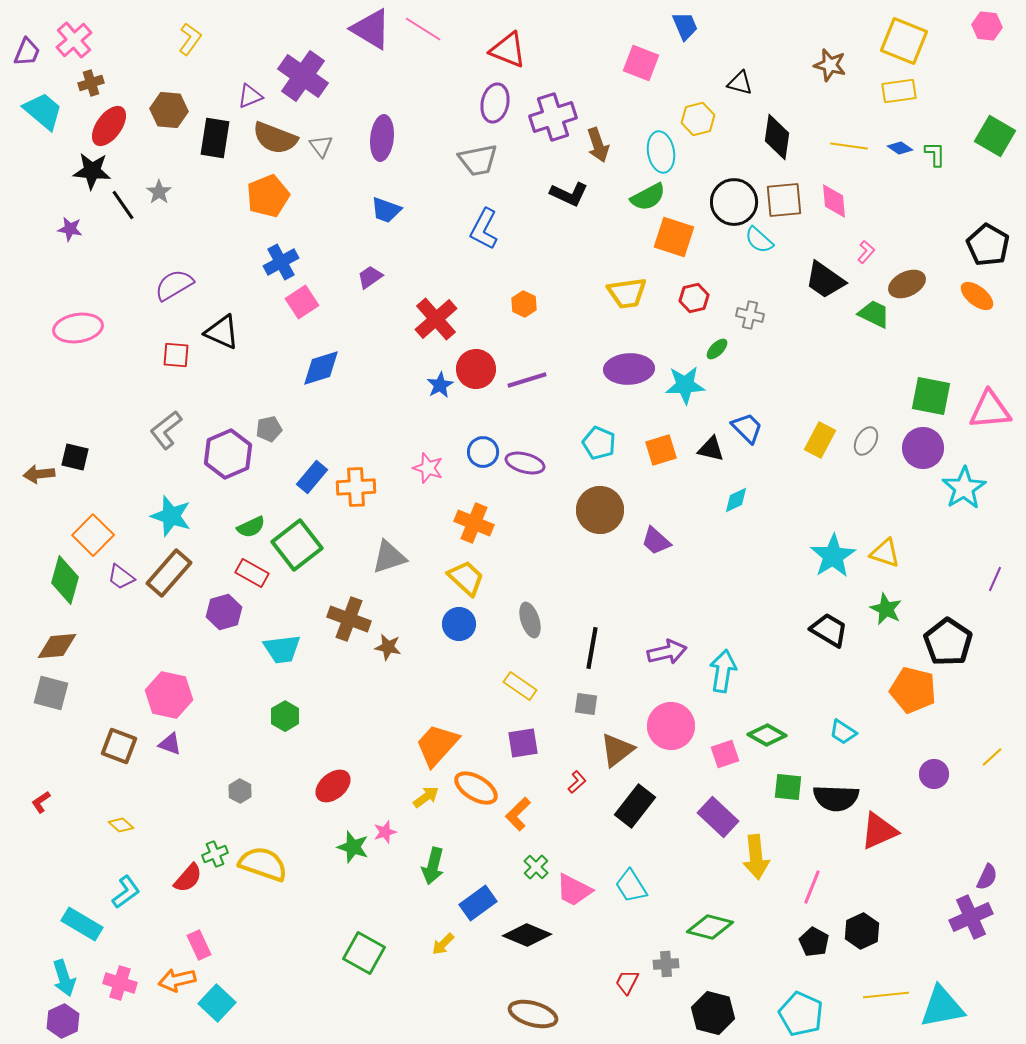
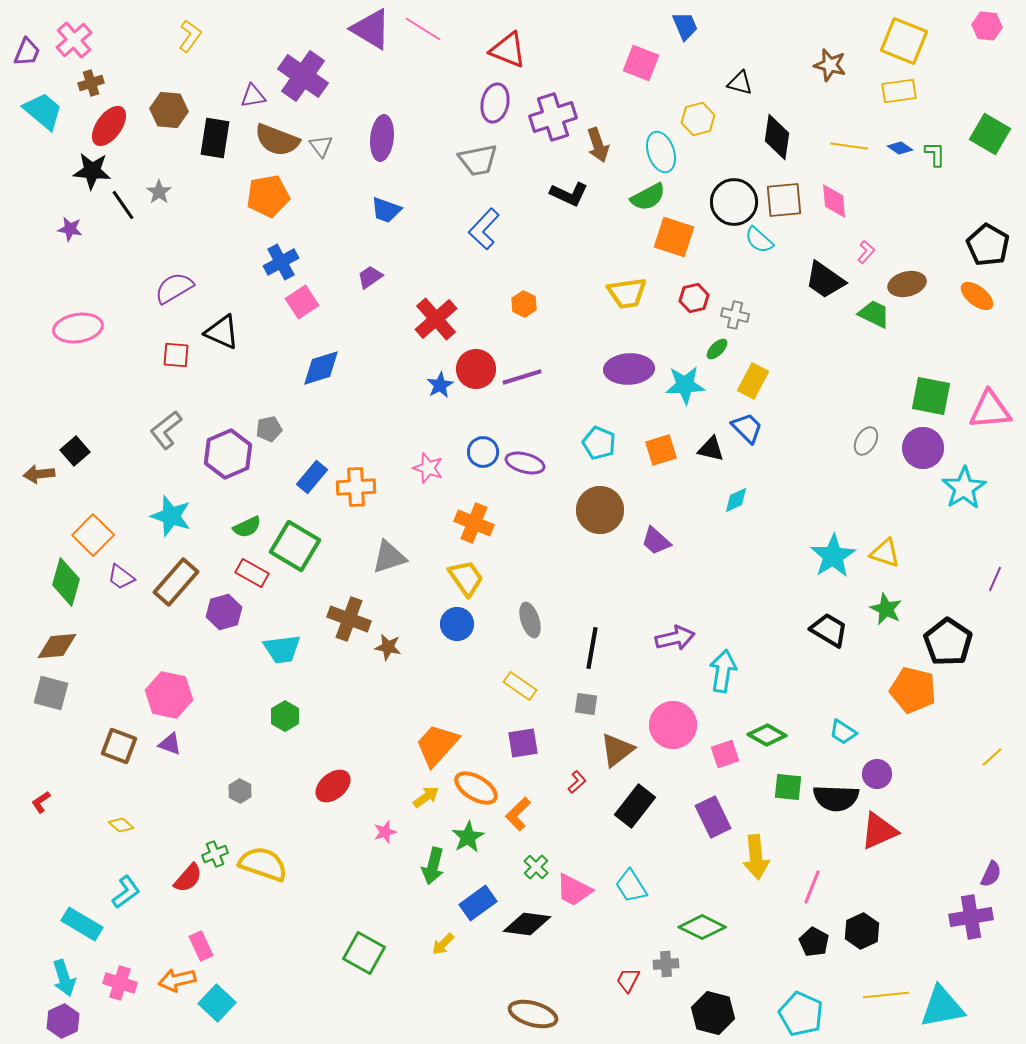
yellow L-shape at (190, 39): moved 3 px up
purple triangle at (250, 96): moved 3 px right; rotated 12 degrees clockwise
green square at (995, 136): moved 5 px left, 2 px up
brown semicircle at (275, 138): moved 2 px right, 2 px down
cyan ellipse at (661, 152): rotated 9 degrees counterclockwise
orange pentagon at (268, 196): rotated 12 degrees clockwise
blue L-shape at (484, 229): rotated 15 degrees clockwise
brown ellipse at (907, 284): rotated 12 degrees clockwise
purple semicircle at (174, 285): moved 3 px down
gray cross at (750, 315): moved 15 px left
purple line at (527, 380): moved 5 px left, 3 px up
yellow rectangle at (820, 440): moved 67 px left, 59 px up
black square at (75, 457): moved 6 px up; rotated 36 degrees clockwise
green semicircle at (251, 527): moved 4 px left
green square at (297, 545): moved 2 px left, 1 px down; rotated 21 degrees counterclockwise
brown rectangle at (169, 573): moved 7 px right, 9 px down
yellow trapezoid at (466, 578): rotated 12 degrees clockwise
green diamond at (65, 580): moved 1 px right, 2 px down
blue circle at (459, 624): moved 2 px left
purple arrow at (667, 652): moved 8 px right, 14 px up
pink circle at (671, 726): moved 2 px right, 1 px up
purple circle at (934, 774): moved 57 px left
purple rectangle at (718, 817): moved 5 px left; rotated 21 degrees clockwise
green star at (353, 847): moved 115 px right, 10 px up; rotated 24 degrees clockwise
purple semicircle at (987, 877): moved 4 px right, 3 px up
purple cross at (971, 917): rotated 15 degrees clockwise
green diamond at (710, 927): moved 8 px left; rotated 12 degrees clockwise
black diamond at (527, 935): moved 11 px up; rotated 15 degrees counterclockwise
pink rectangle at (199, 945): moved 2 px right, 1 px down
red trapezoid at (627, 982): moved 1 px right, 2 px up
